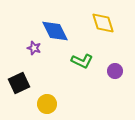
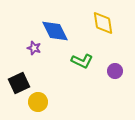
yellow diamond: rotated 10 degrees clockwise
yellow circle: moved 9 px left, 2 px up
